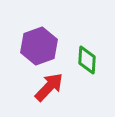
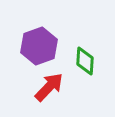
green diamond: moved 2 px left, 1 px down
